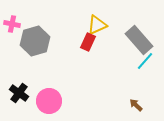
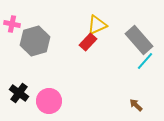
red rectangle: rotated 18 degrees clockwise
